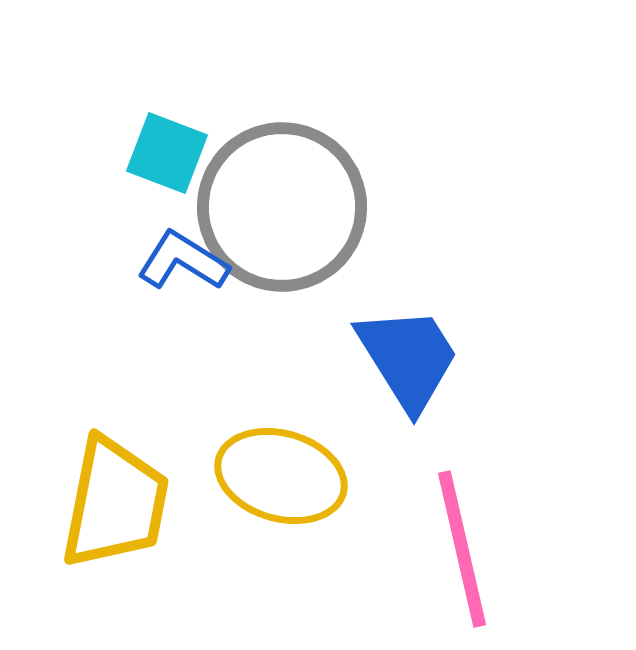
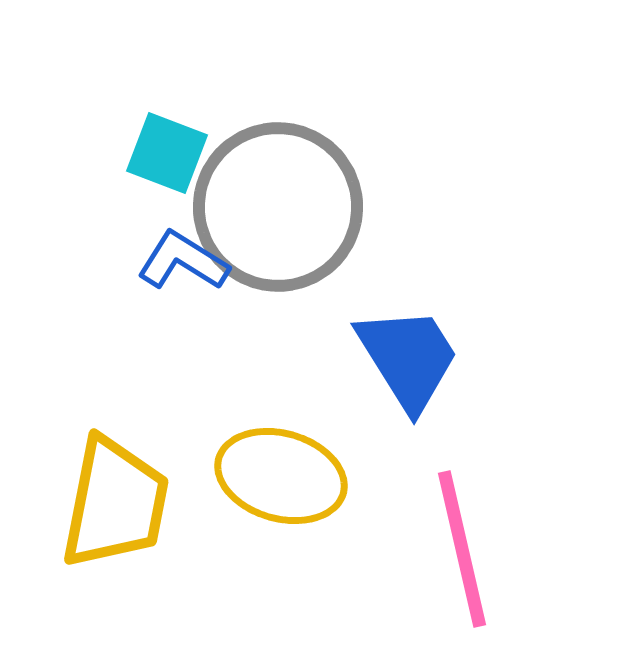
gray circle: moved 4 px left
